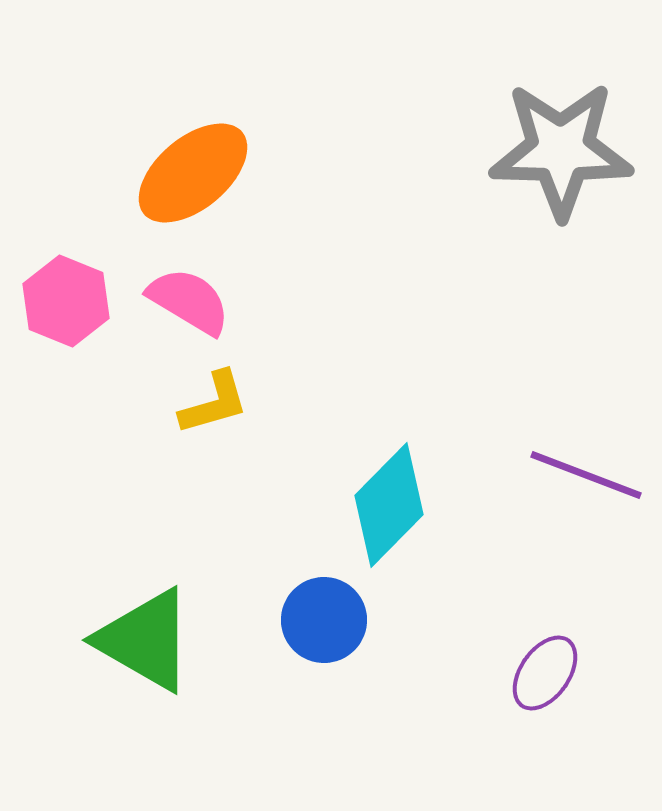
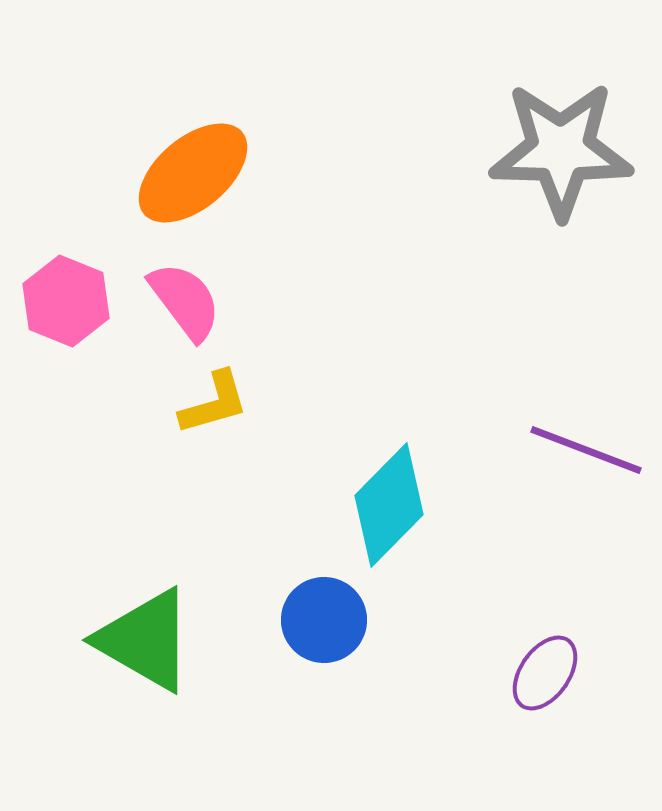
pink semicircle: moved 4 px left; rotated 22 degrees clockwise
purple line: moved 25 px up
